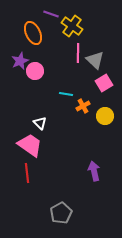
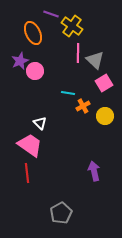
cyan line: moved 2 px right, 1 px up
